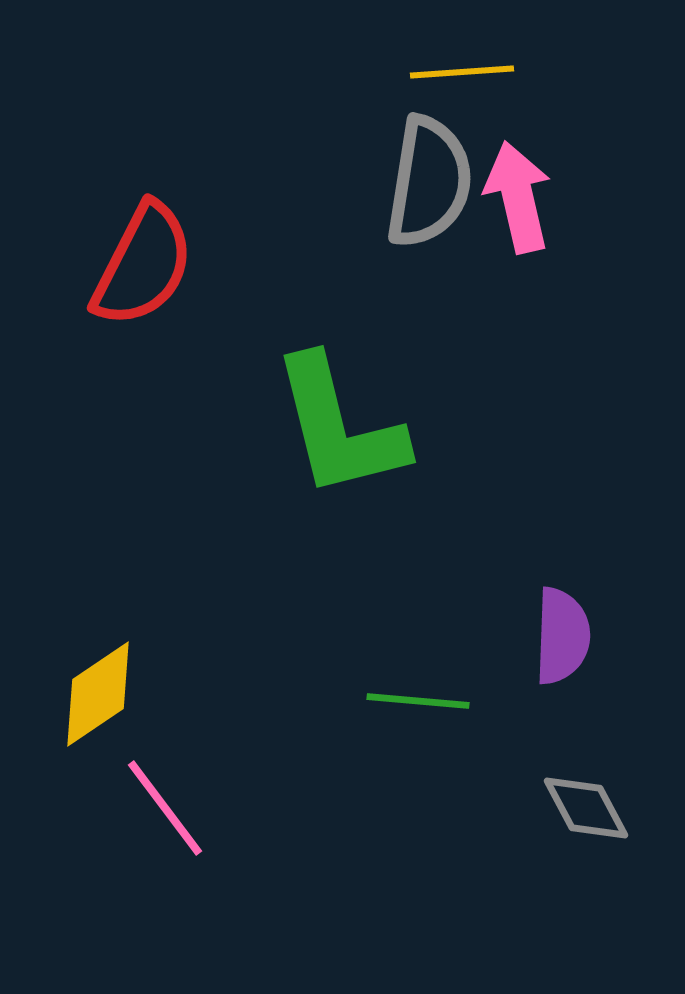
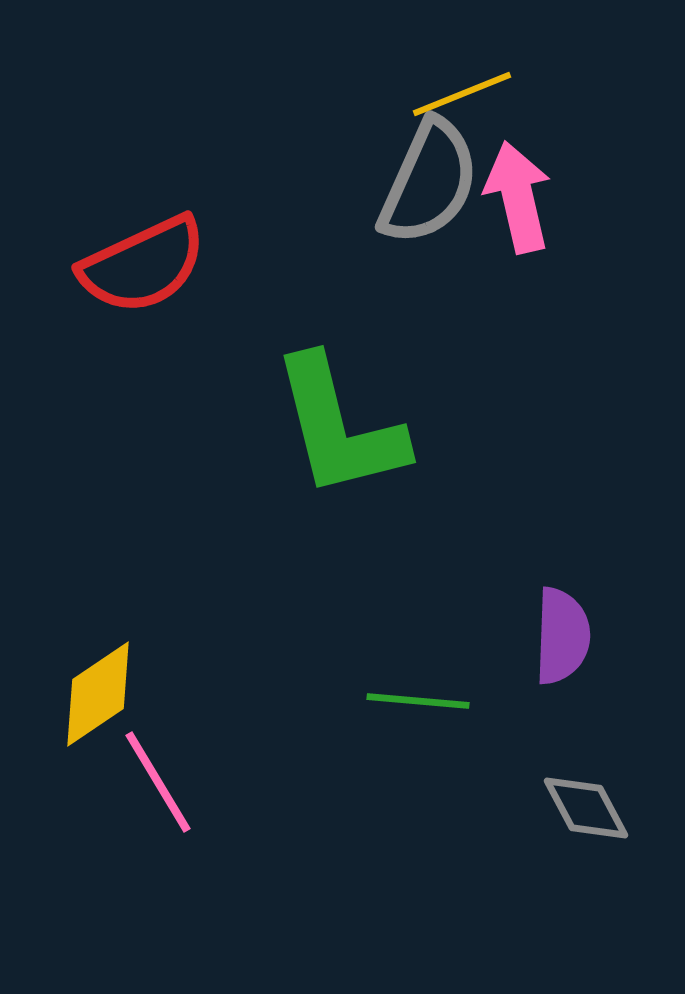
yellow line: moved 22 px down; rotated 18 degrees counterclockwise
gray semicircle: rotated 15 degrees clockwise
red semicircle: rotated 38 degrees clockwise
pink line: moved 7 px left, 26 px up; rotated 6 degrees clockwise
